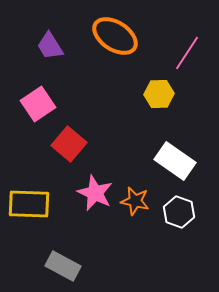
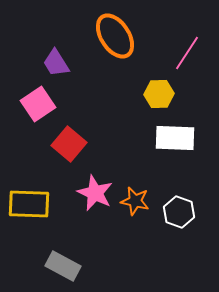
orange ellipse: rotated 24 degrees clockwise
purple trapezoid: moved 6 px right, 17 px down
white rectangle: moved 23 px up; rotated 33 degrees counterclockwise
